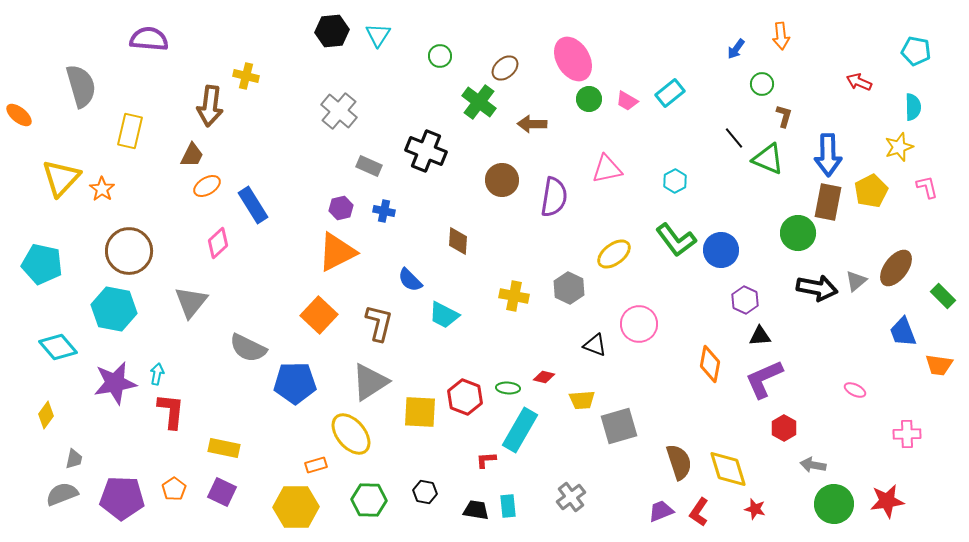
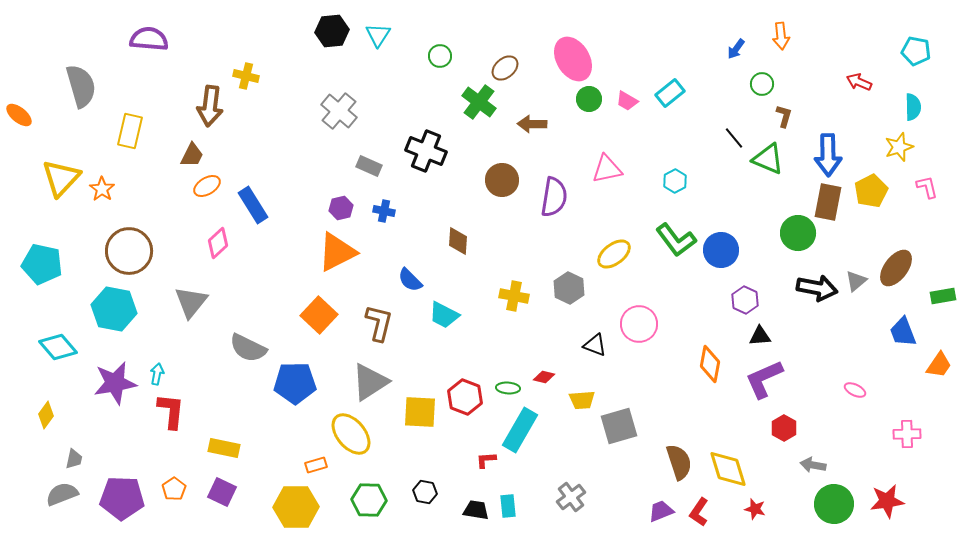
green rectangle at (943, 296): rotated 55 degrees counterclockwise
orange trapezoid at (939, 365): rotated 64 degrees counterclockwise
